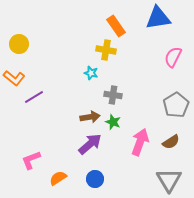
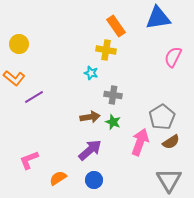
gray pentagon: moved 14 px left, 12 px down
purple arrow: moved 6 px down
pink L-shape: moved 2 px left
blue circle: moved 1 px left, 1 px down
